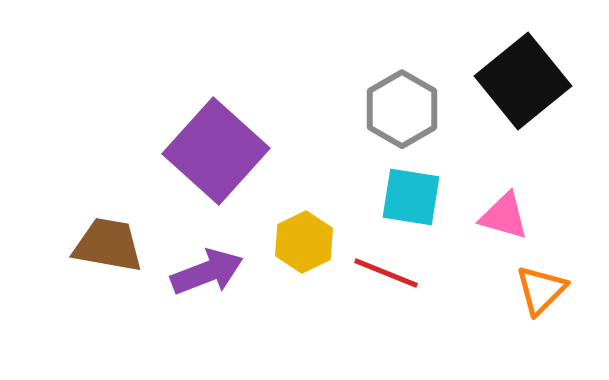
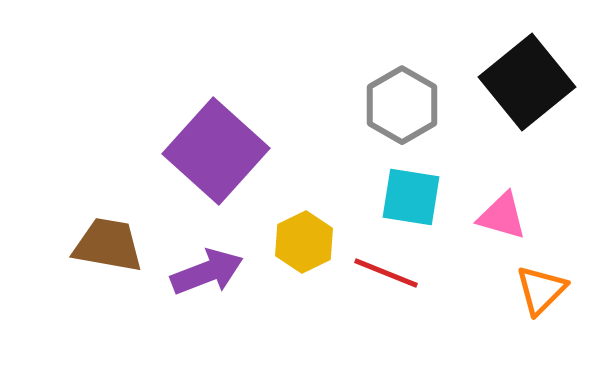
black square: moved 4 px right, 1 px down
gray hexagon: moved 4 px up
pink triangle: moved 2 px left
